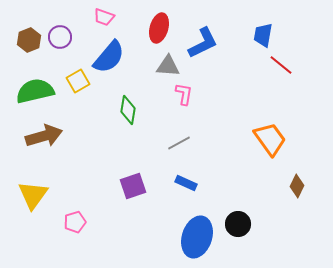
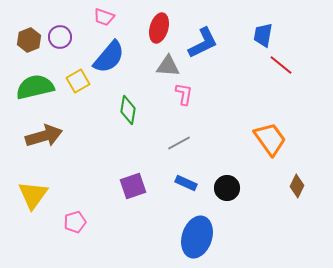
green semicircle: moved 4 px up
black circle: moved 11 px left, 36 px up
